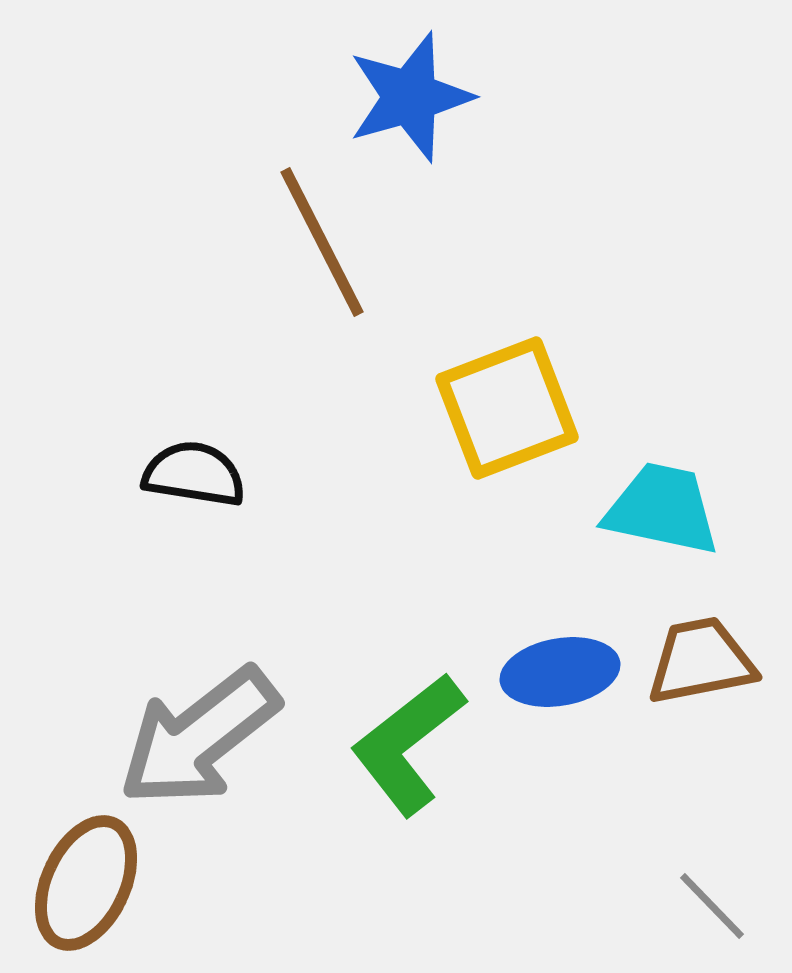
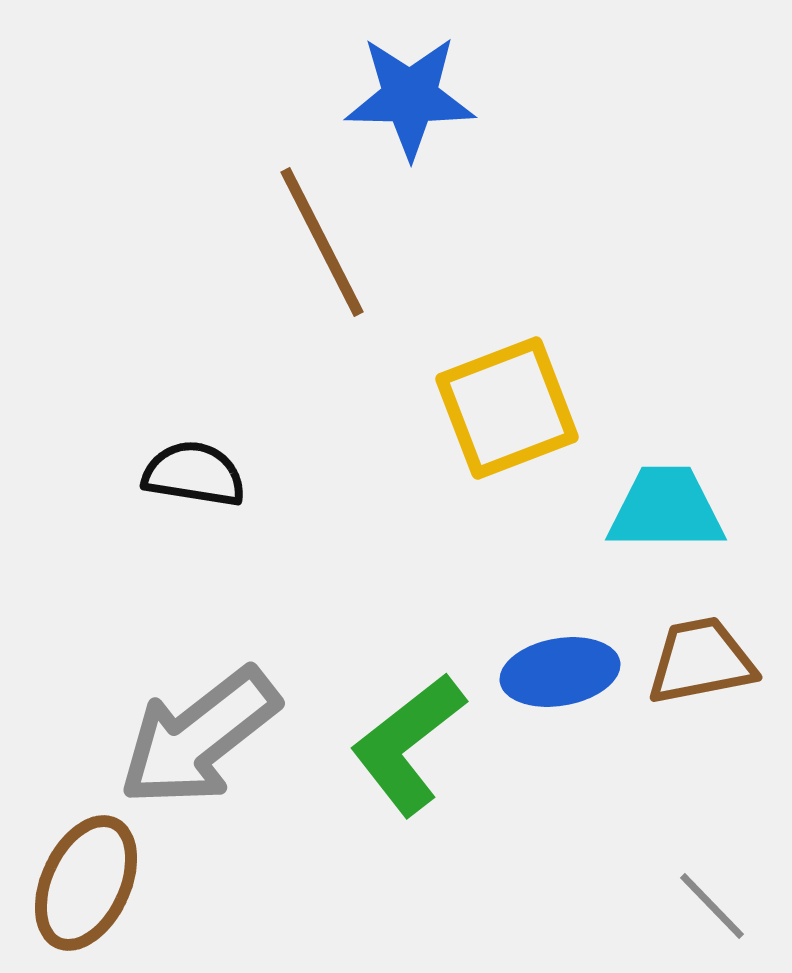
blue star: rotated 17 degrees clockwise
cyan trapezoid: moved 4 px right; rotated 12 degrees counterclockwise
